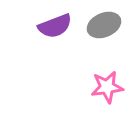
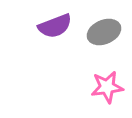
gray ellipse: moved 7 px down
